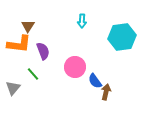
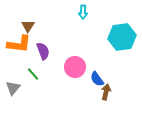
cyan arrow: moved 1 px right, 9 px up
blue semicircle: moved 2 px right, 2 px up
